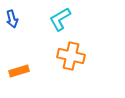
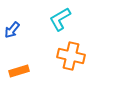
blue arrow: moved 11 px down; rotated 54 degrees clockwise
